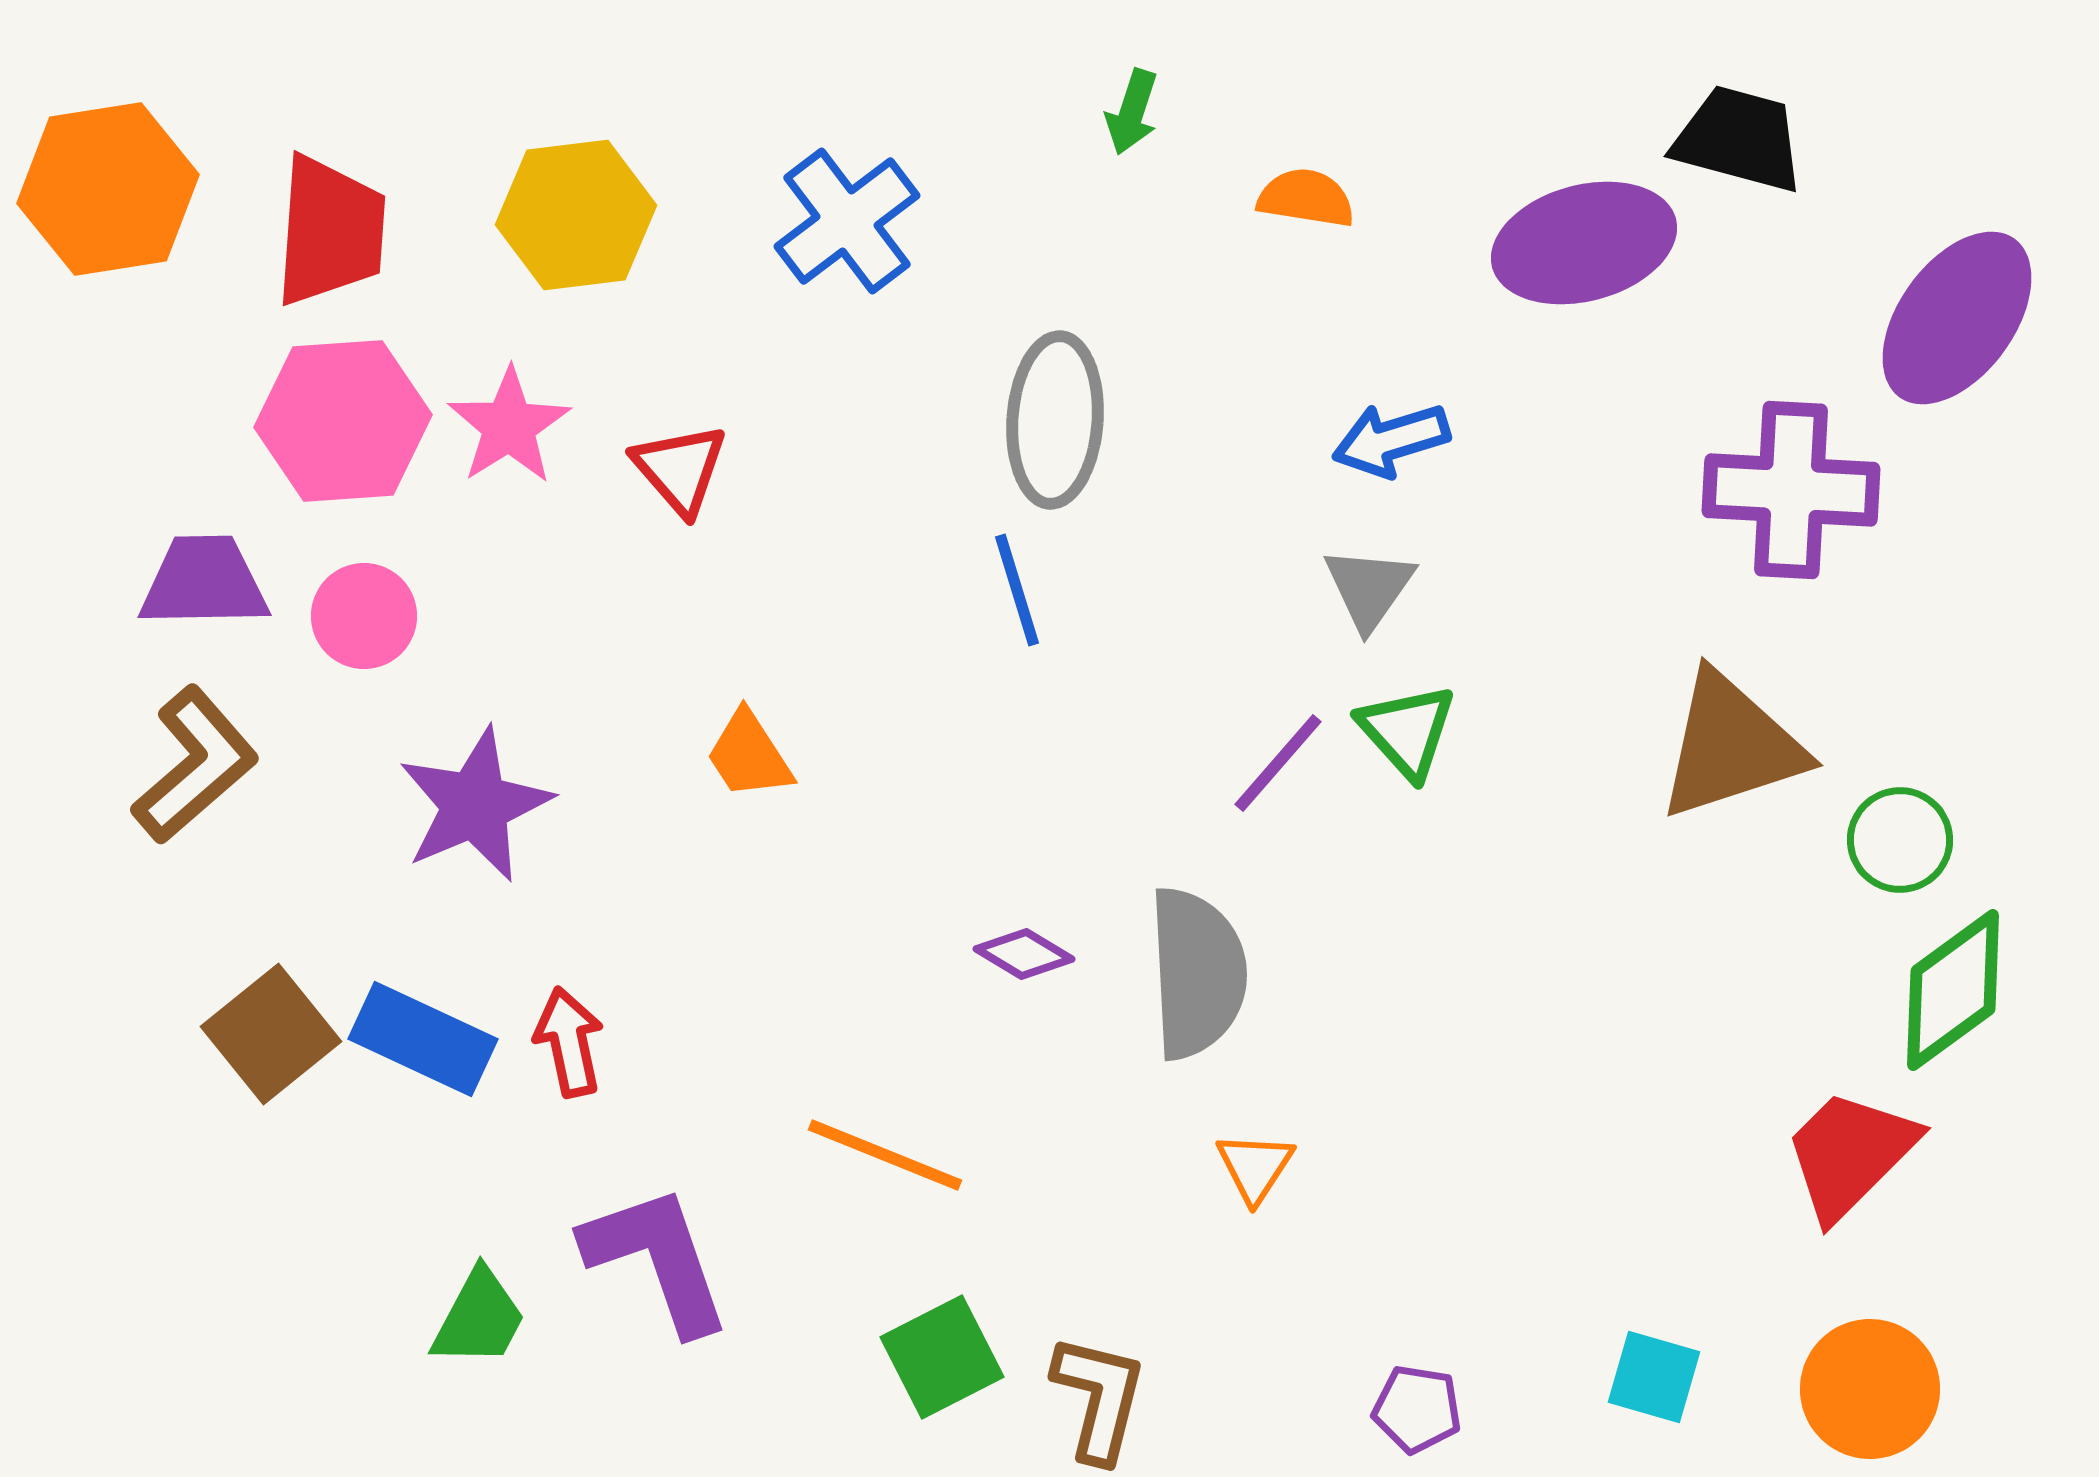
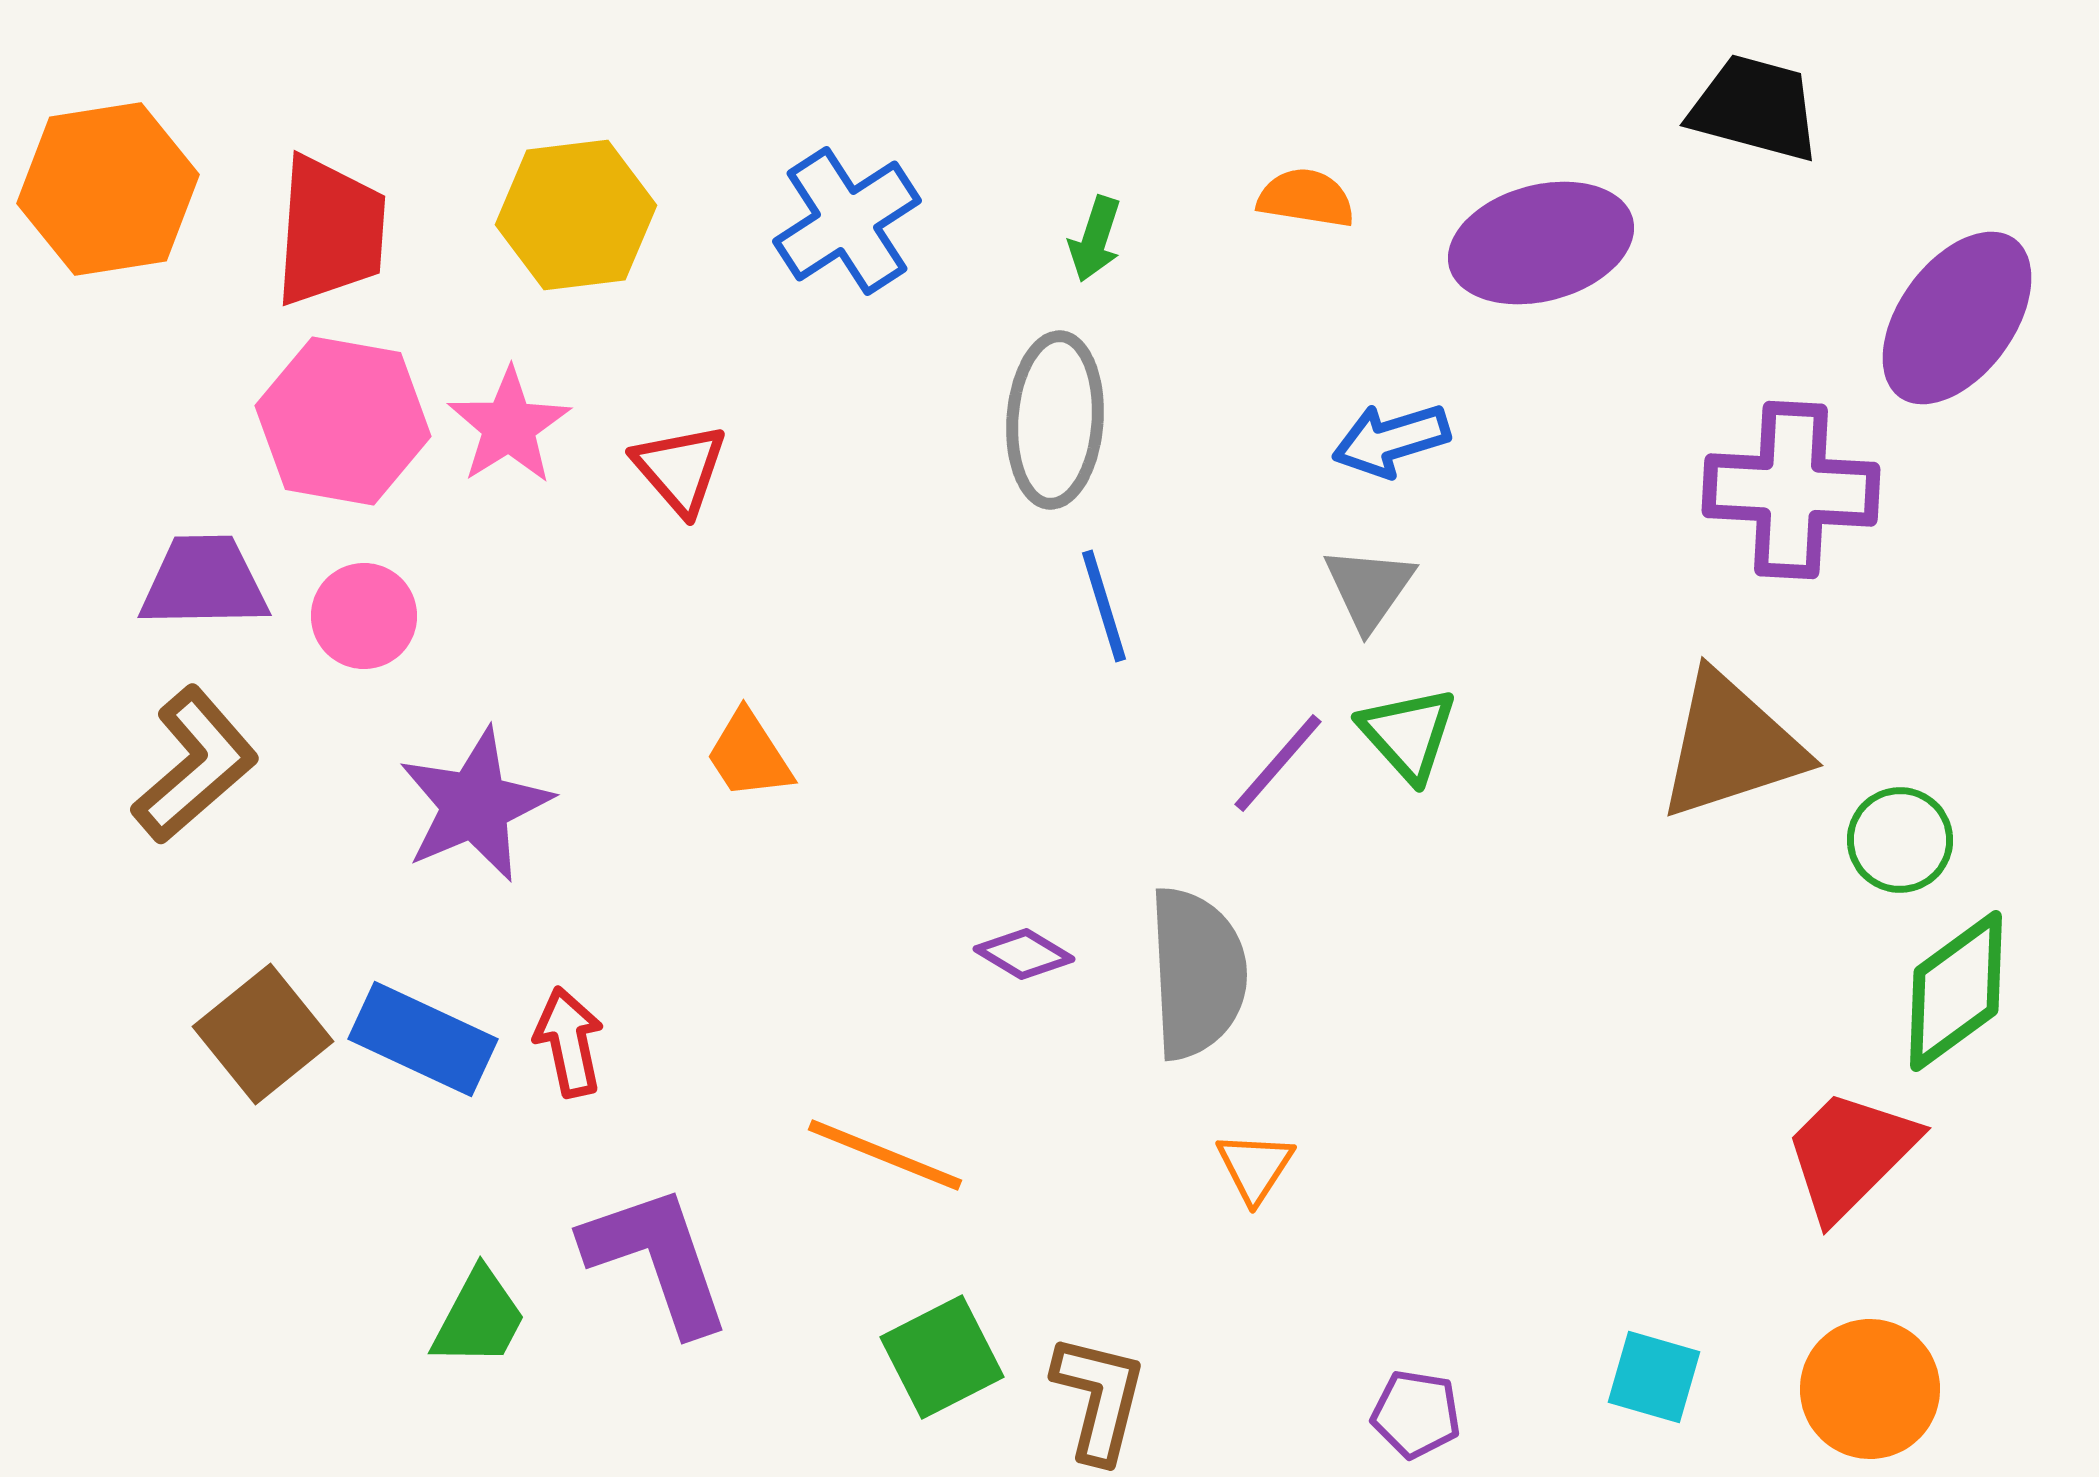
green arrow at (1132, 112): moved 37 px left, 127 px down
black trapezoid at (1739, 139): moved 16 px right, 31 px up
blue cross at (847, 221): rotated 4 degrees clockwise
purple ellipse at (1584, 243): moved 43 px left
pink hexagon at (343, 421): rotated 14 degrees clockwise
blue line at (1017, 590): moved 87 px right, 16 px down
green triangle at (1407, 731): moved 1 px right, 3 px down
green diamond at (1953, 990): moved 3 px right, 1 px down
brown square at (271, 1034): moved 8 px left
purple pentagon at (1417, 1409): moved 1 px left, 5 px down
